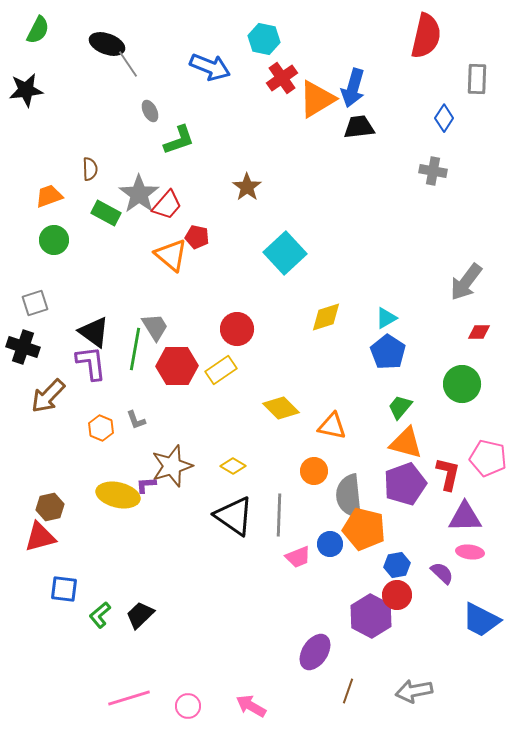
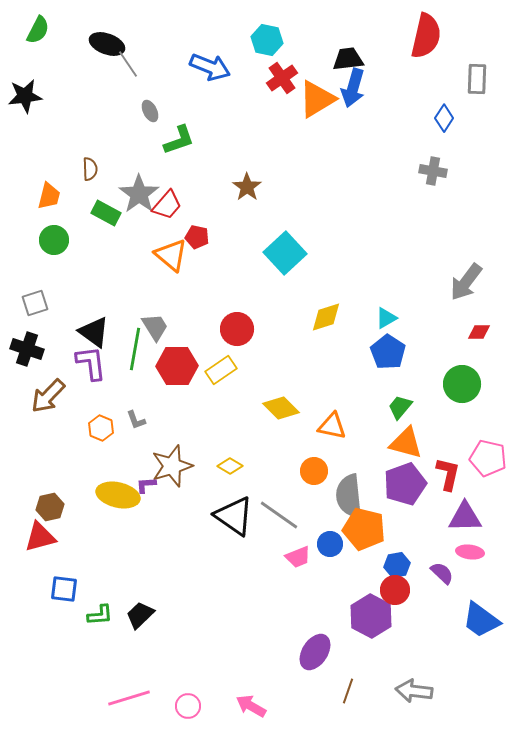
cyan hexagon at (264, 39): moved 3 px right, 1 px down
black star at (26, 90): moved 1 px left, 6 px down
black trapezoid at (359, 127): moved 11 px left, 68 px up
orange trapezoid at (49, 196): rotated 124 degrees clockwise
black cross at (23, 347): moved 4 px right, 2 px down
yellow diamond at (233, 466): moved 3 px left
gray line at (279, 515): rotated 57 degrees counterclockwise
red circle at (397, 595): moved 2 px left, 5 px up
green L-shape at (100, 615): rotated 144 degrees counterclockwise
blue trapezoid at (481, 620): rotated 9 degrees clockwise
gray arrow at (414, 691): rotated 18 degrees clockwise
